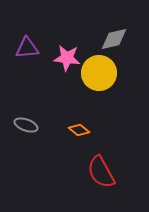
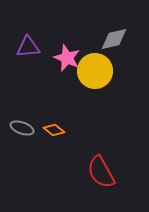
purple triangle: moved 1 px right, 1 px up
pink star: rotated 16 degrees clockwise
yellow circle: moved 4 px left, 2 px up
gray ellipse: moved 4 px left, 3 px down
orange diamond: moved 25 px left
